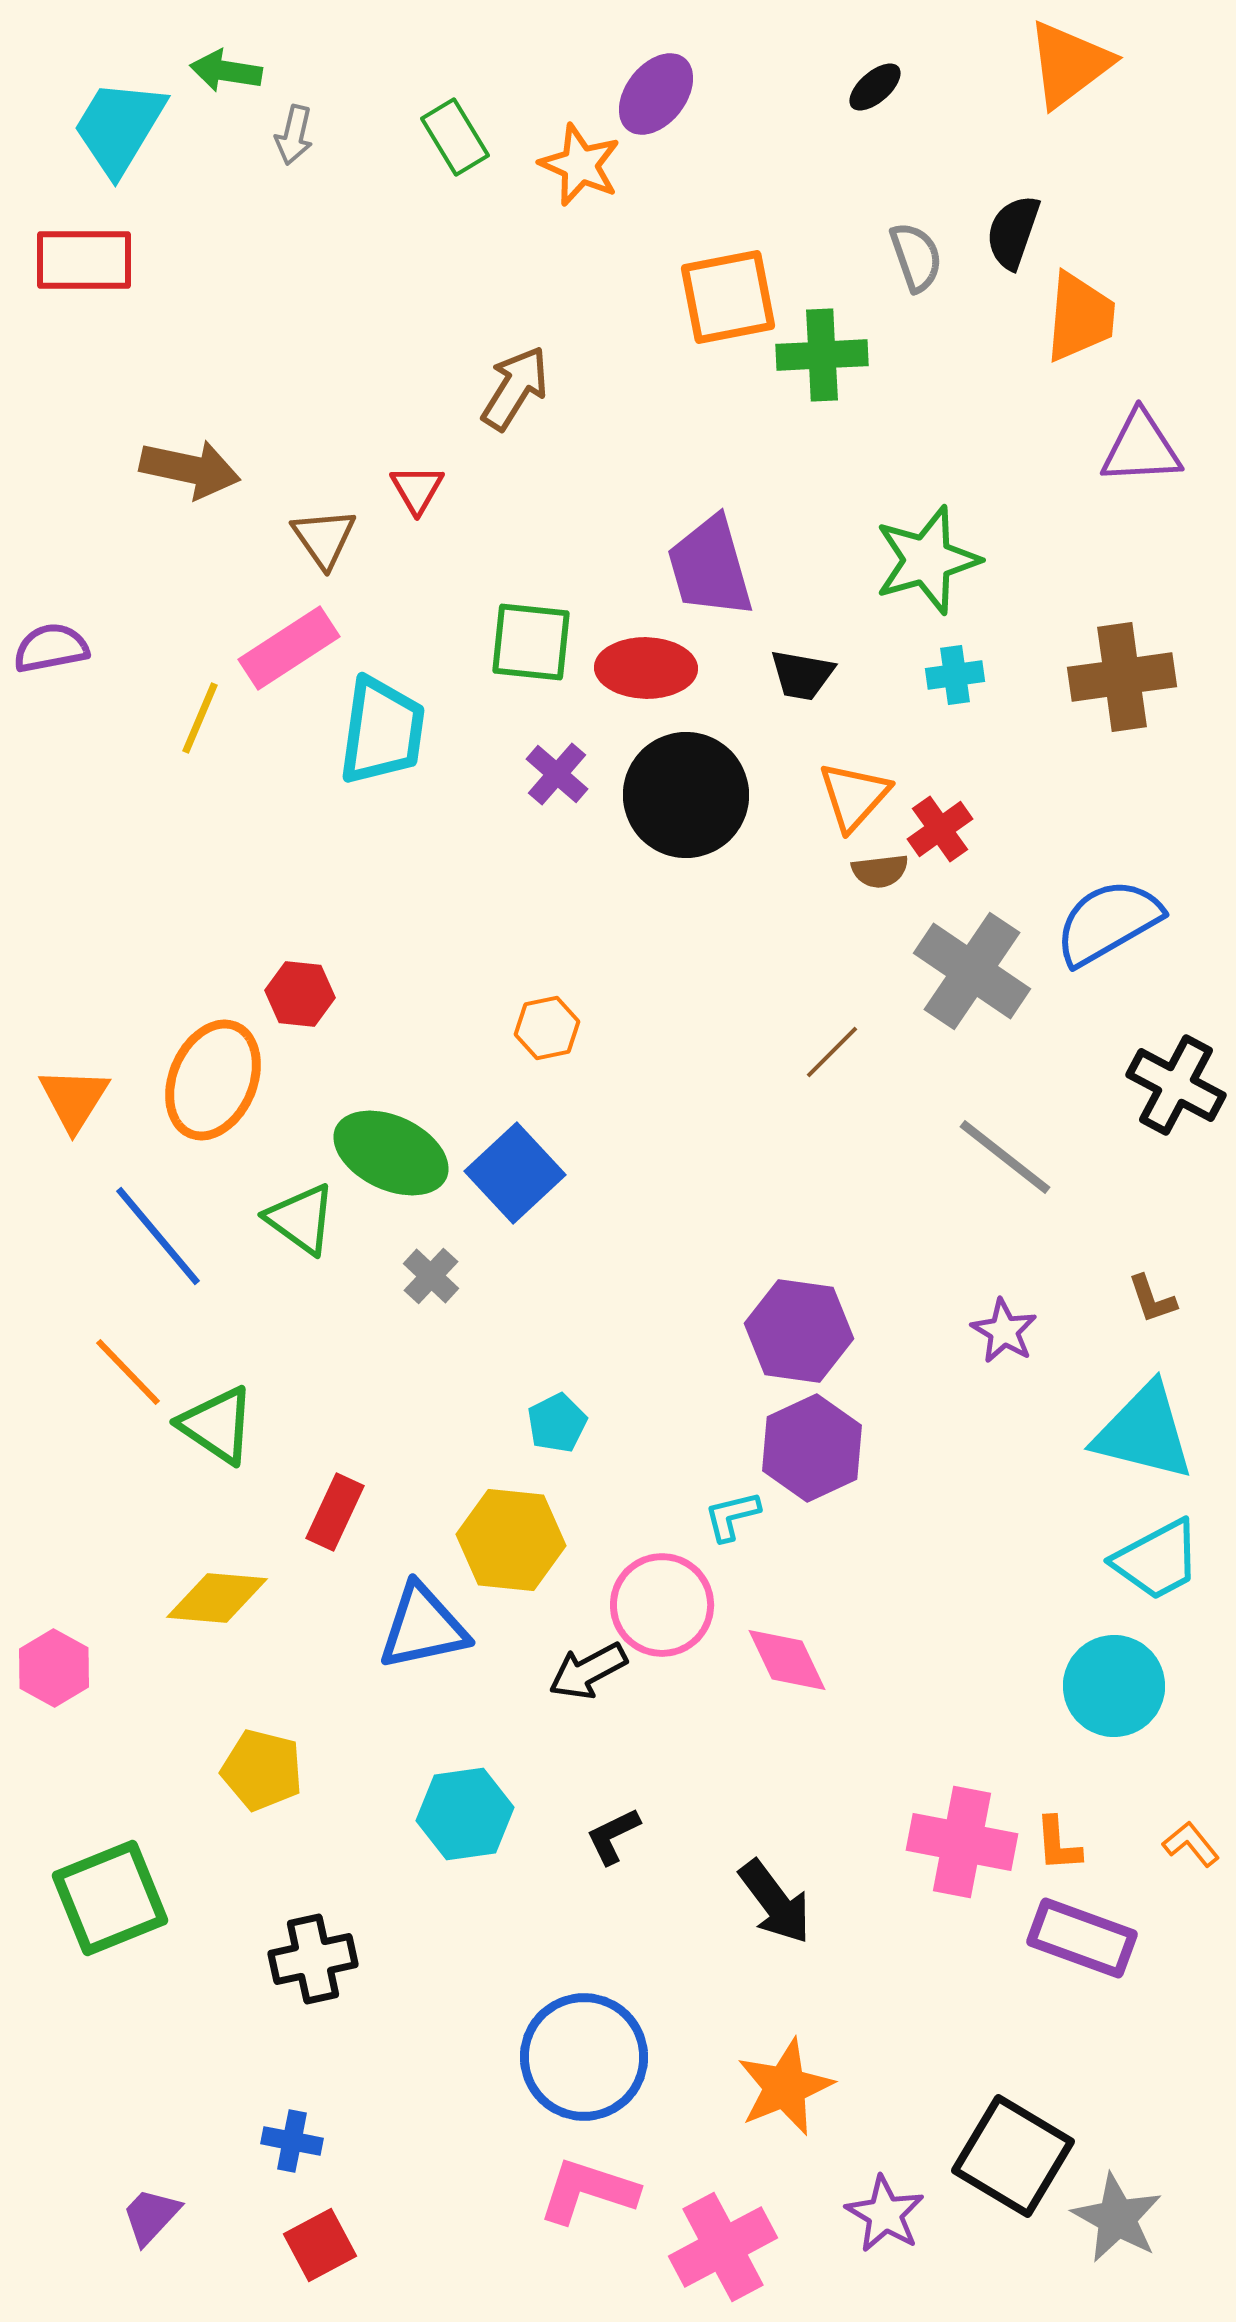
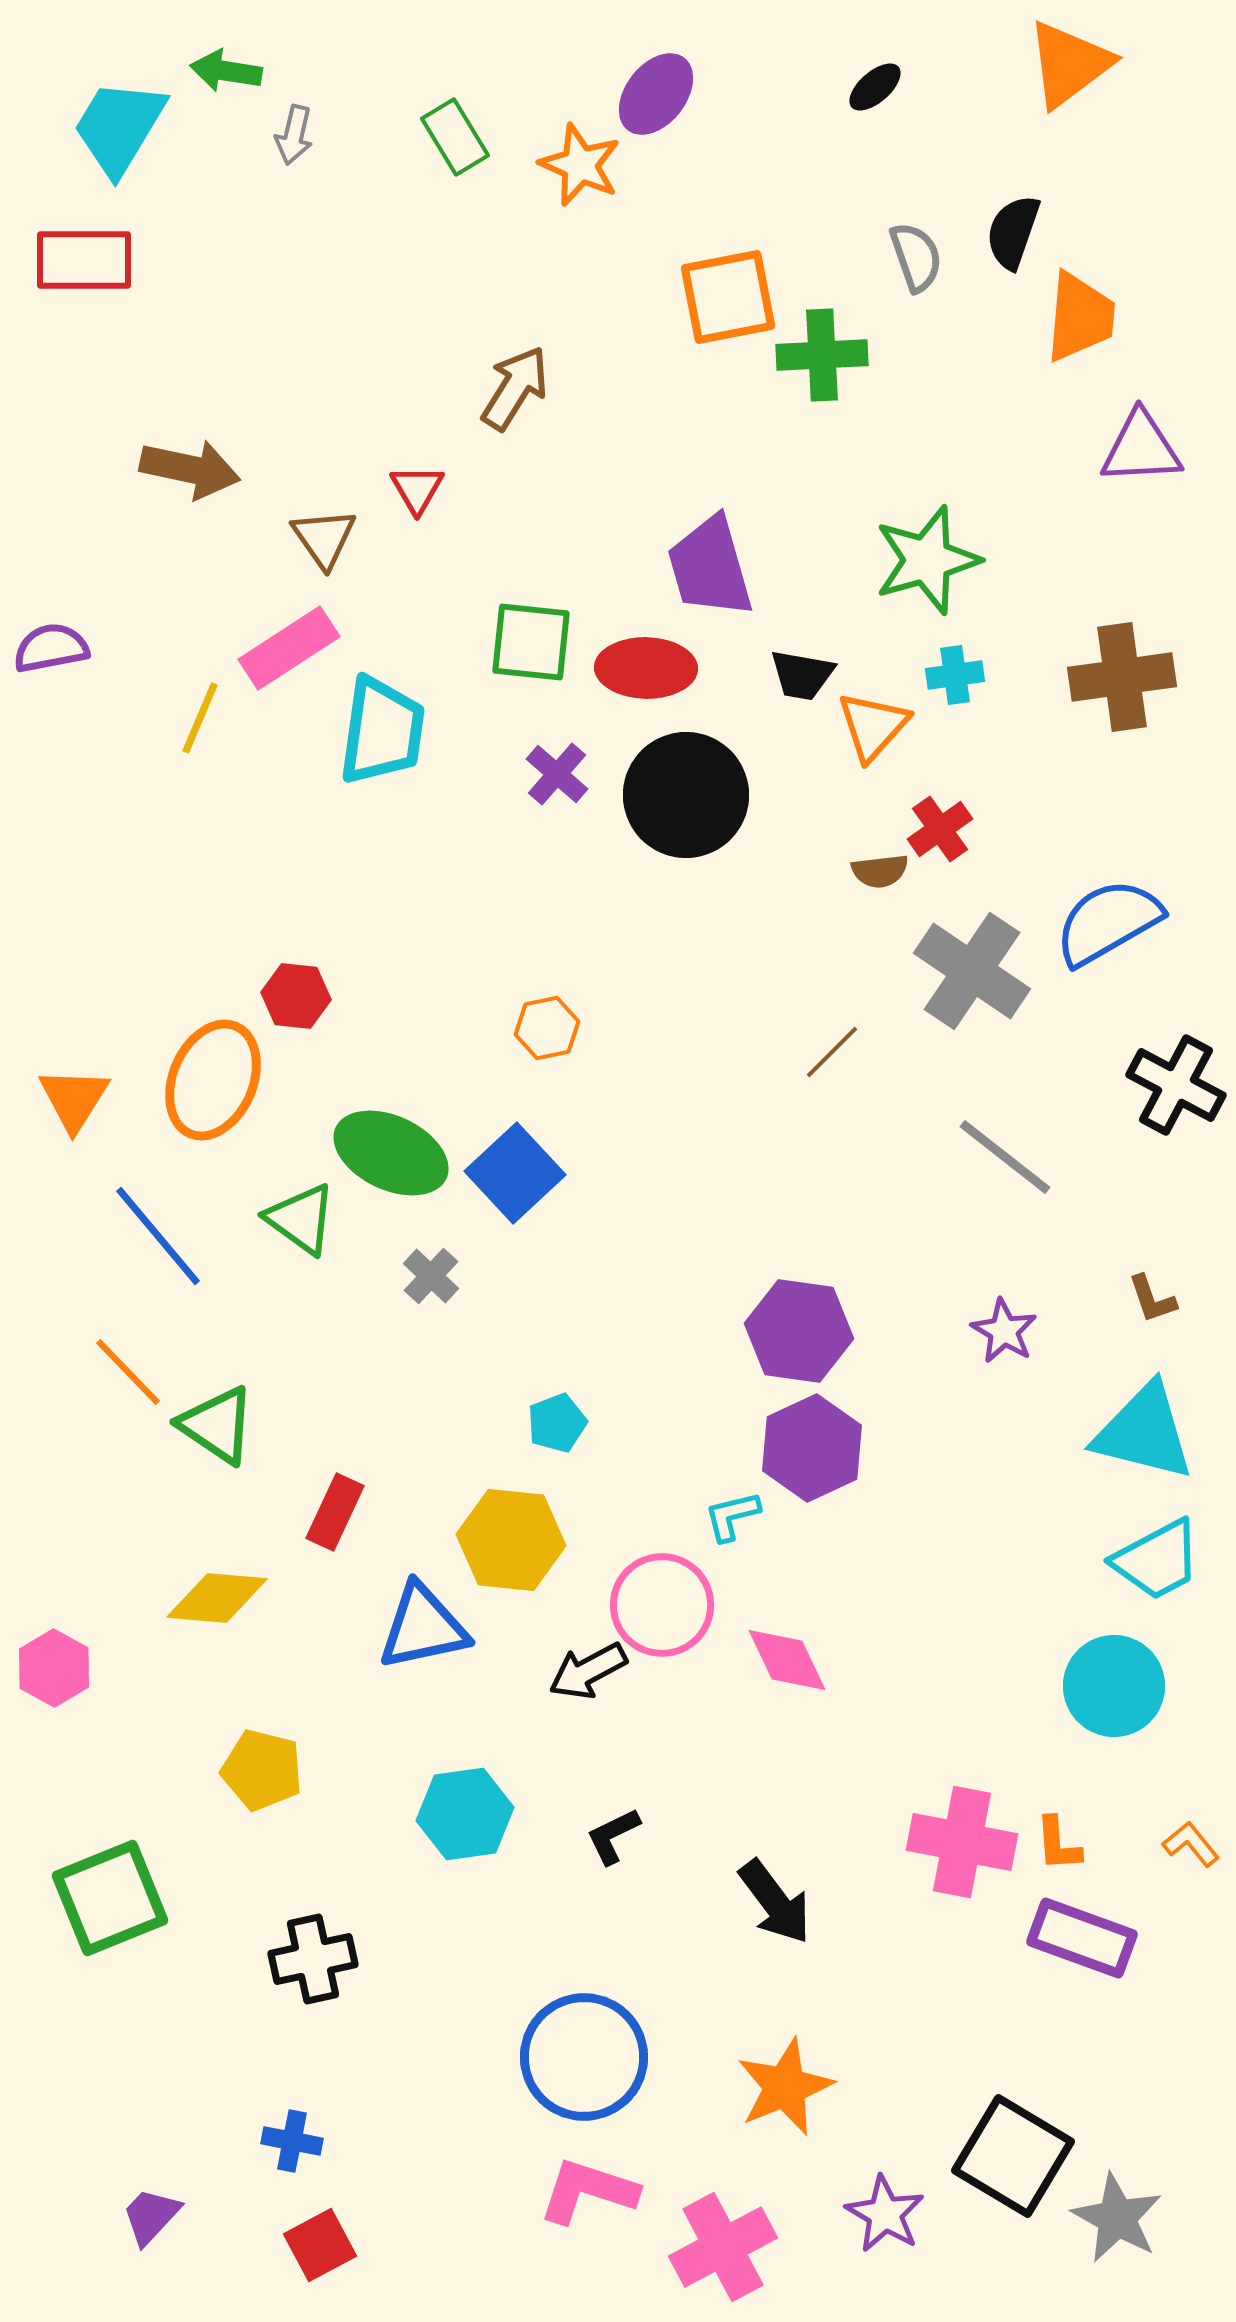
orange triangle at (854, 796): moved 19 px right, 70 px up
red hexagon at (300, 994): moved 4 px left, 2 px down
cyan pentagon at (557, 1423): rotated 6 degrees clockwise
